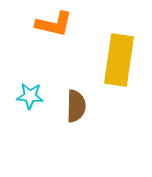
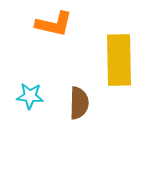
yellow rectangle: rotated 9 degrees counterclockwise
brown semicircle: moved 3 px right, 3 px up
